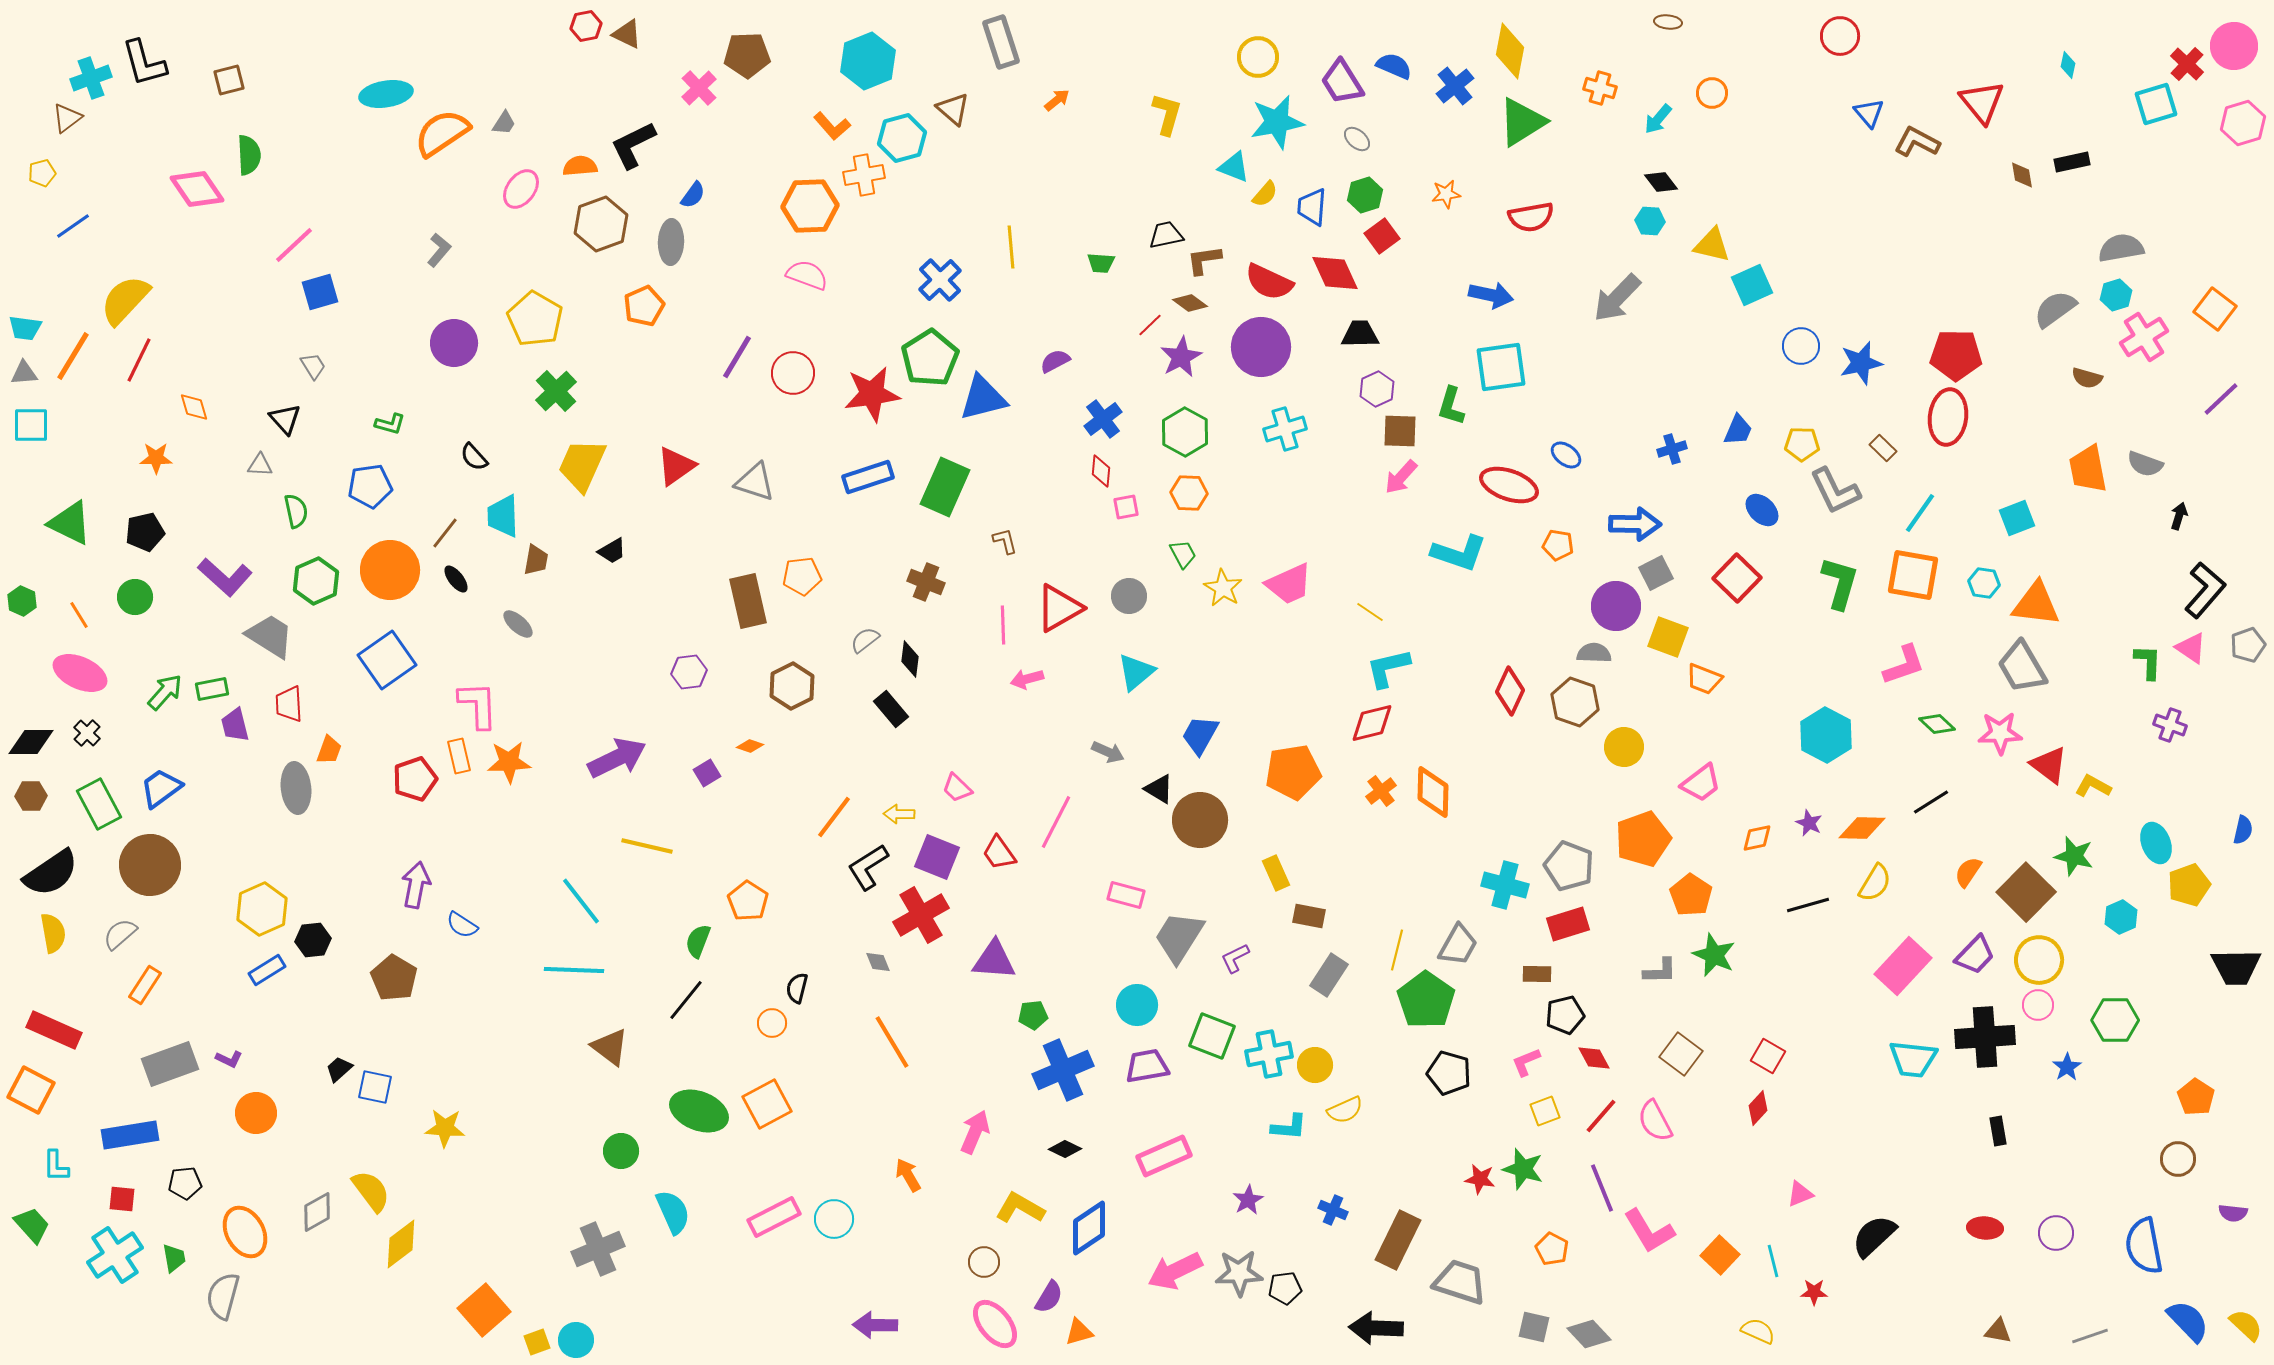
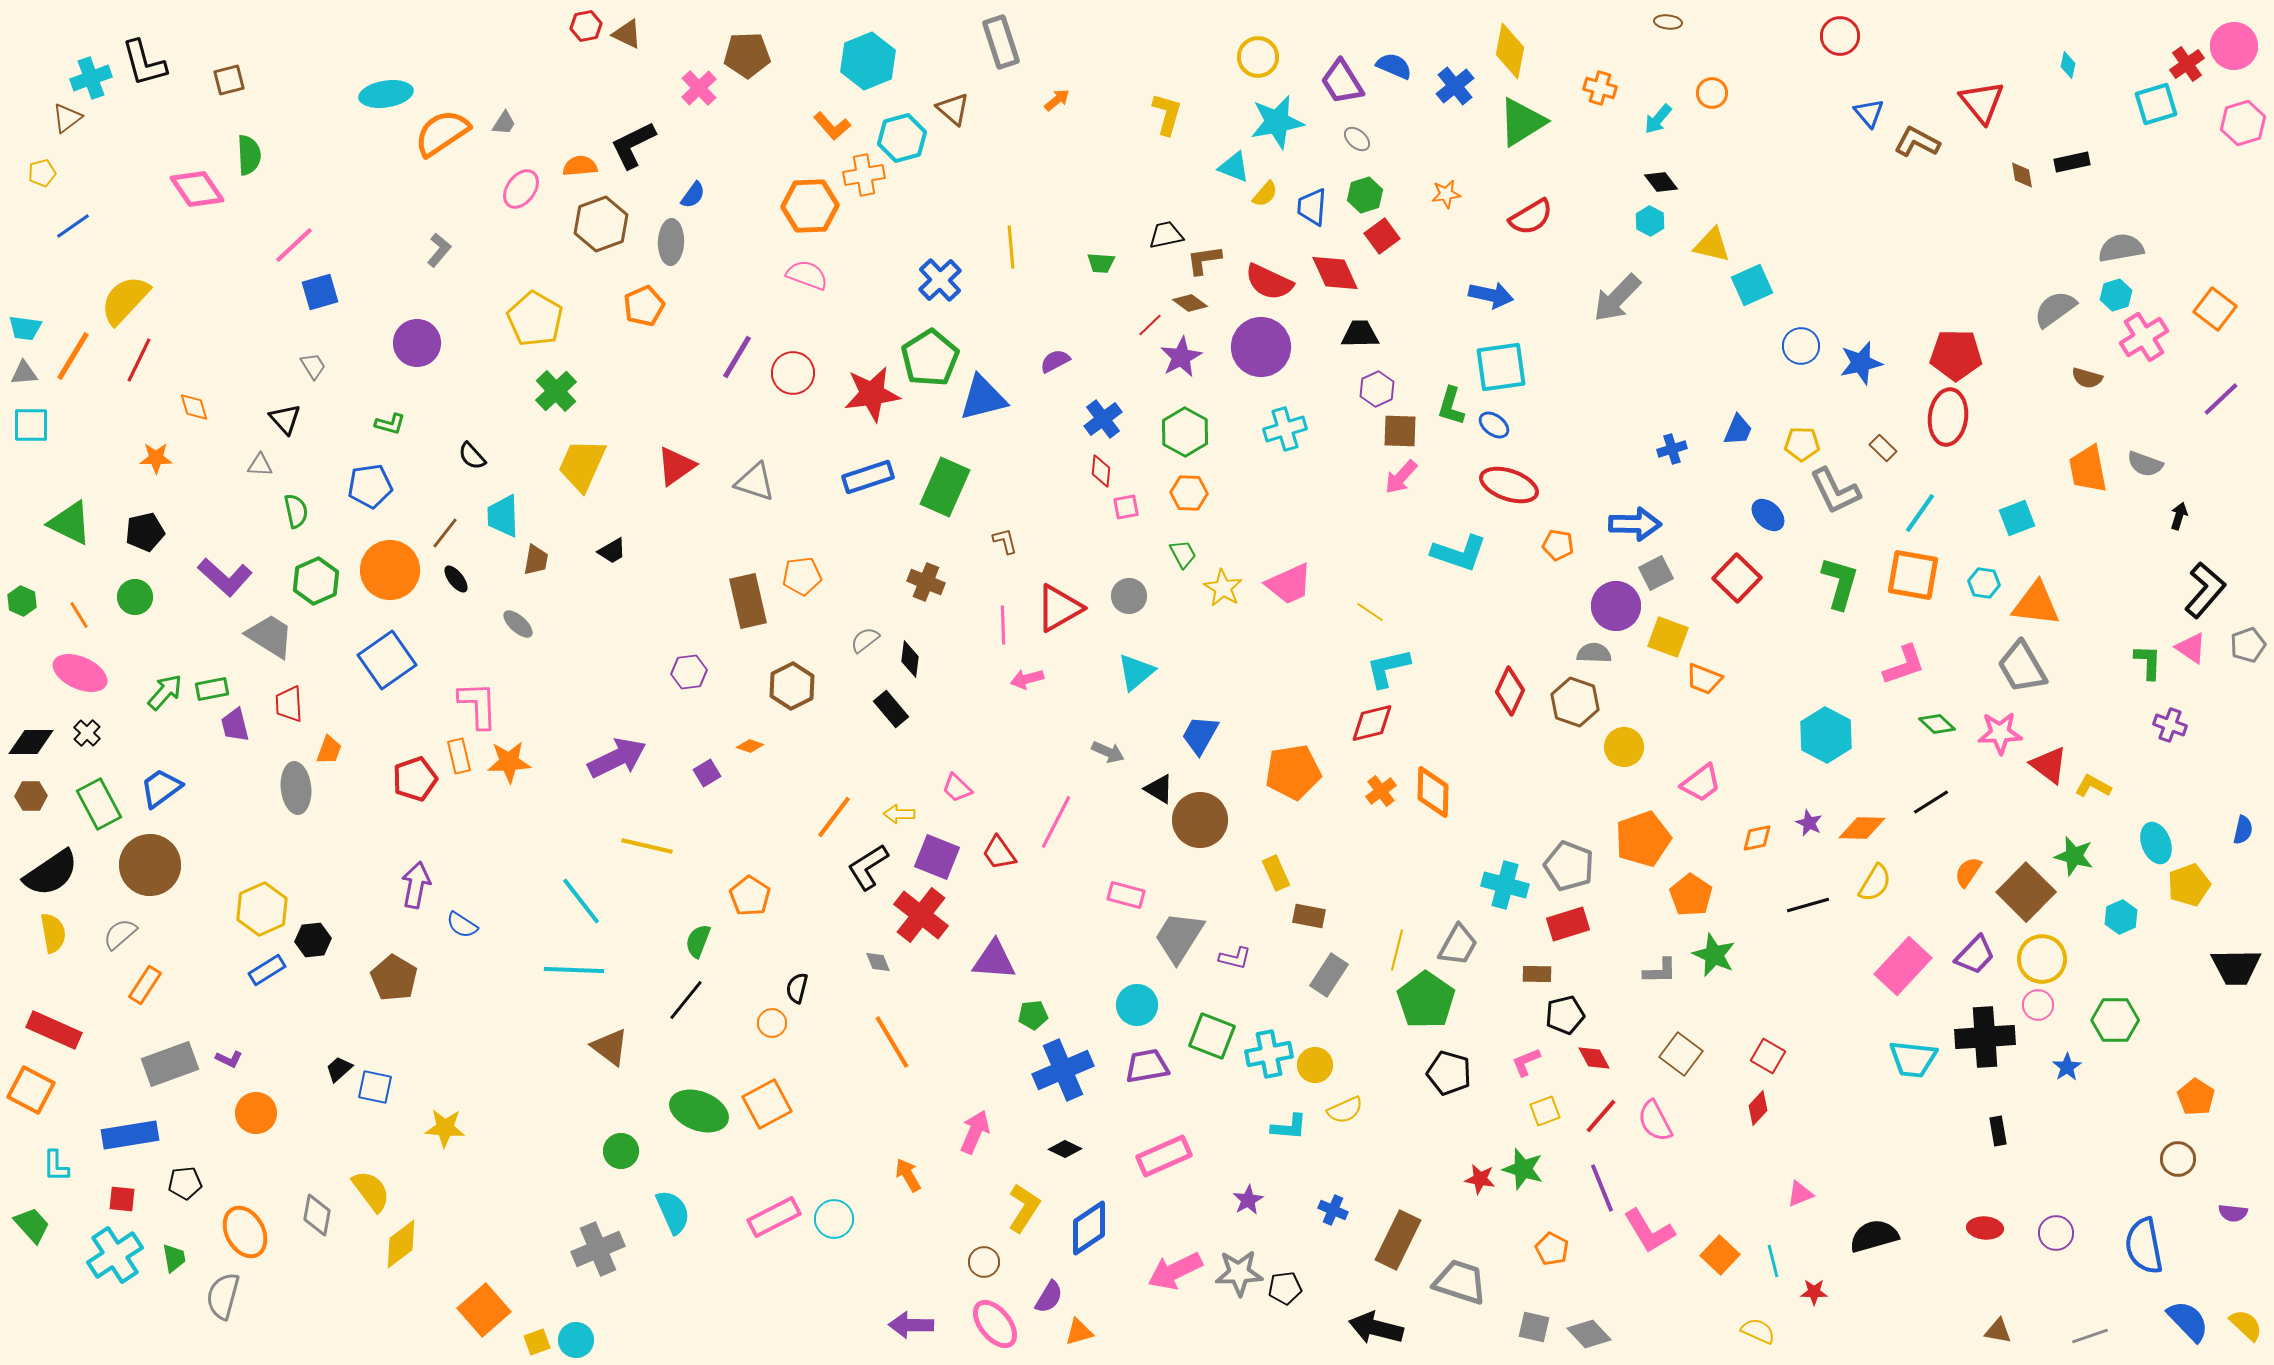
red cross at (2187, 64): rotated 12 degrees clockwise
red semicircle at (1531, 217): rotated 21 degrees counterclockwise
cyan hexagon at (1650, 221): rotated 24 degrees clockwise
purple circle at (454, 343): moved 37 px left
blue ellipse at (1566, 455): moved 72 px left, 30 px up
black semicircle at (474, 457): moved 2 px left, 1 px up
blue ellipse at (1762, 510): moved 6 px right, 5 px down
orange pentagon at (748, 901): moved 2 px right, 5 px up
red cross at (921, 915): rotated 22 degrees counterclockwise
purple L-shape at (1235, 958): rotated 140 degrees counterclockwise
yellow circle at (2039, 960): moved 3 px right, 1 px up
yellow L-shape at (1020, 1208): moved 4 px right; rotated 93 degrees clockwise
gray diamond at (317, 1212): moved 3 px down; rotated 51 degrees counterclockwise
black semicircle at (1874, 1236): rotated 27 degrees clockwise
purple arrow at (875, 1325): moved 36 px right
black arrow at (1376, 1328): rotated 12 degrees clockwise
